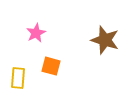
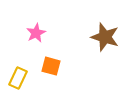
brown star: moved 3 px up
yellow rectangle: rotated 20 degrees clockwise
